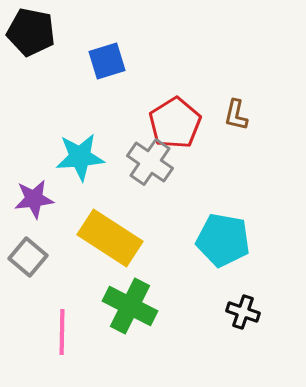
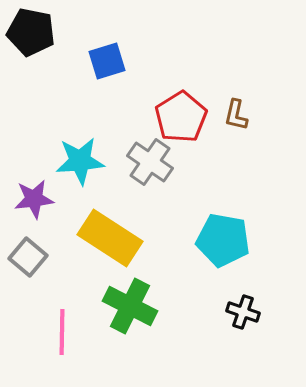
red pentagon: moved 6 px right, 6 px up
cyan star: moved 4 px down
